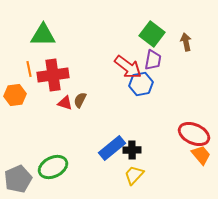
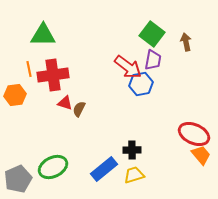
brown semicircle: moved 1 px left, 9 px down
blue rectangle: moved 8 px left, 21 px down
yellow trapezoid: rotated 30 degrees clockwise
